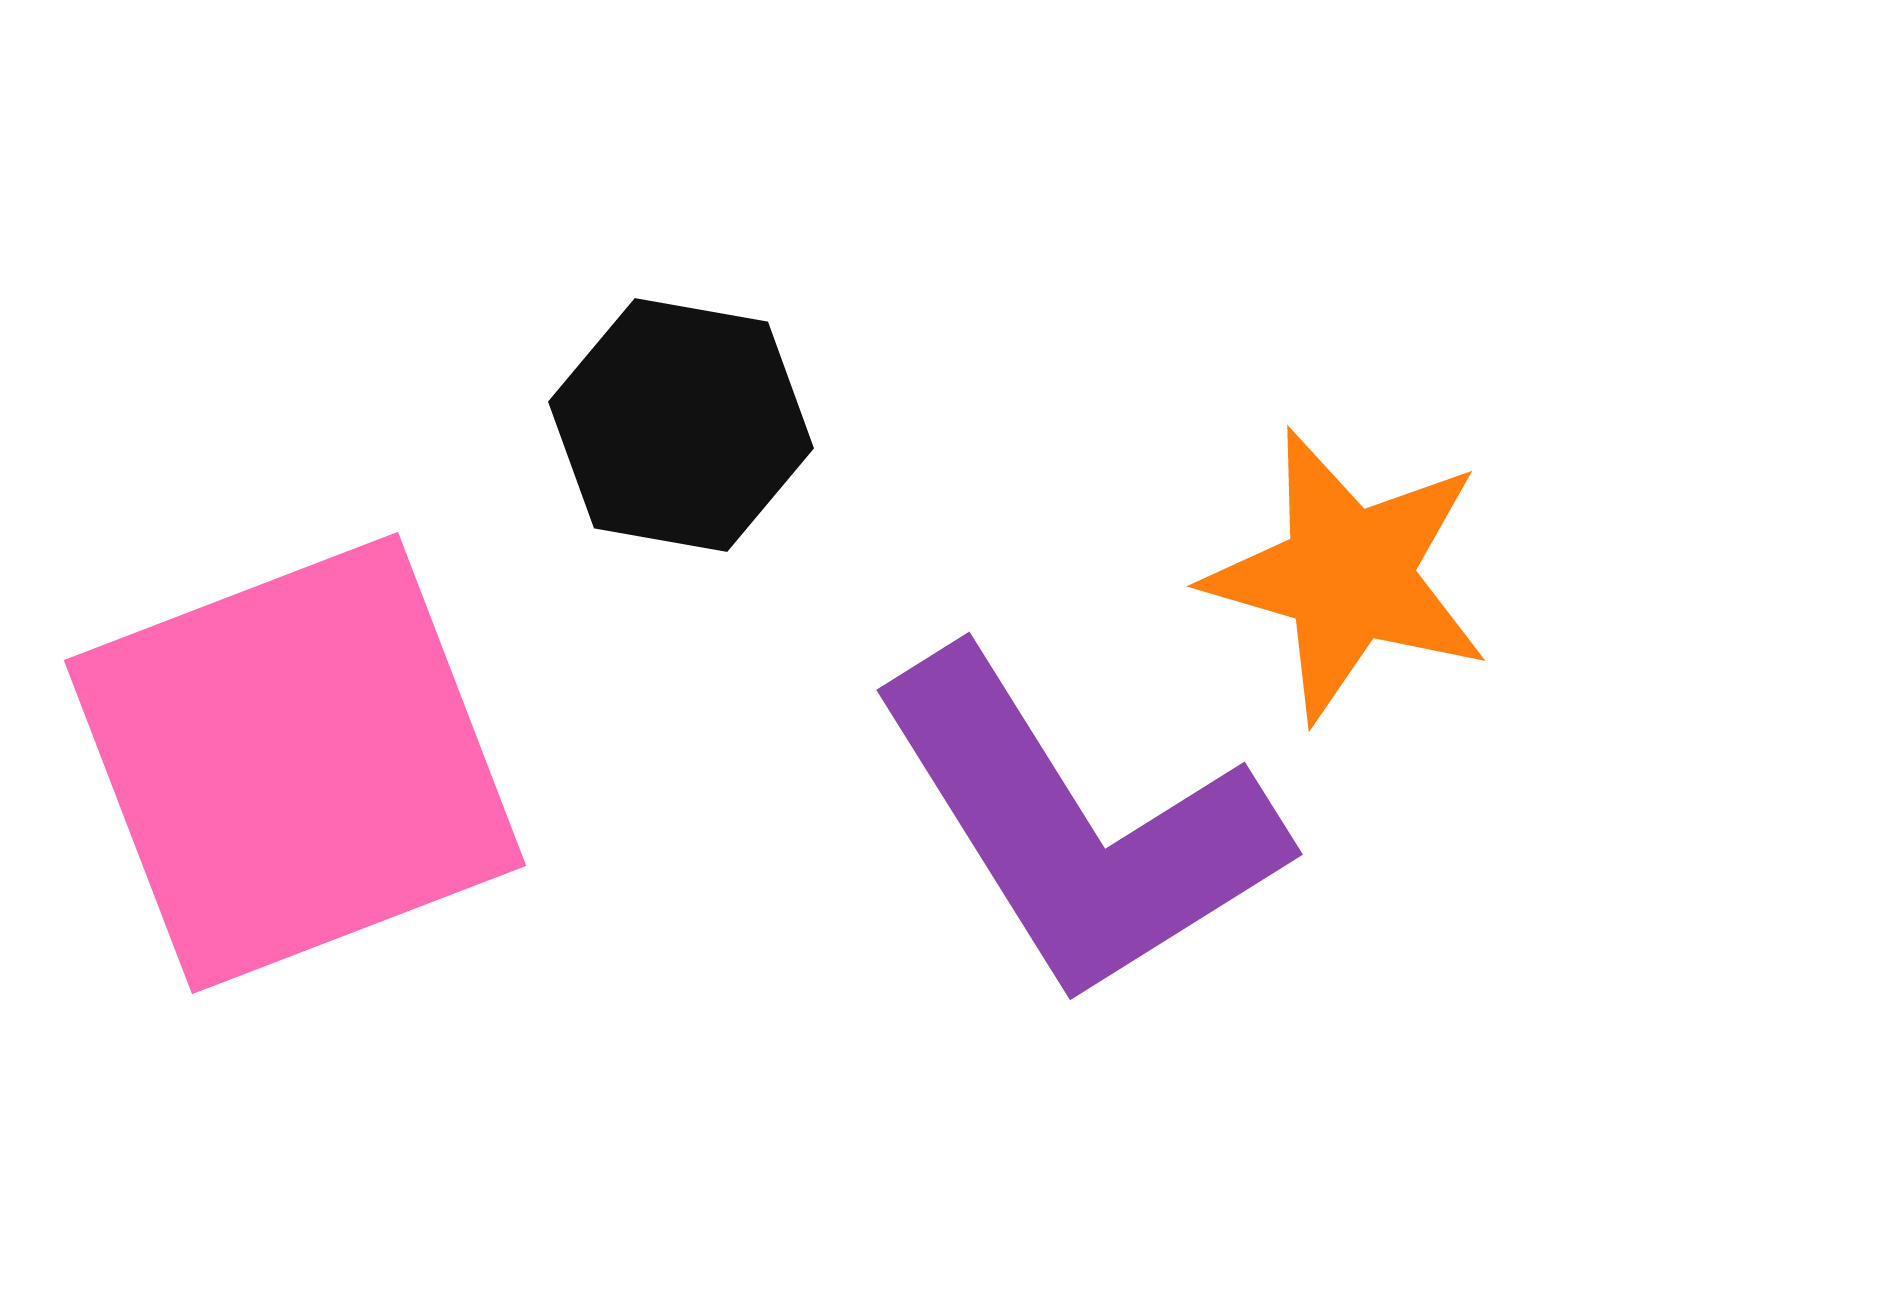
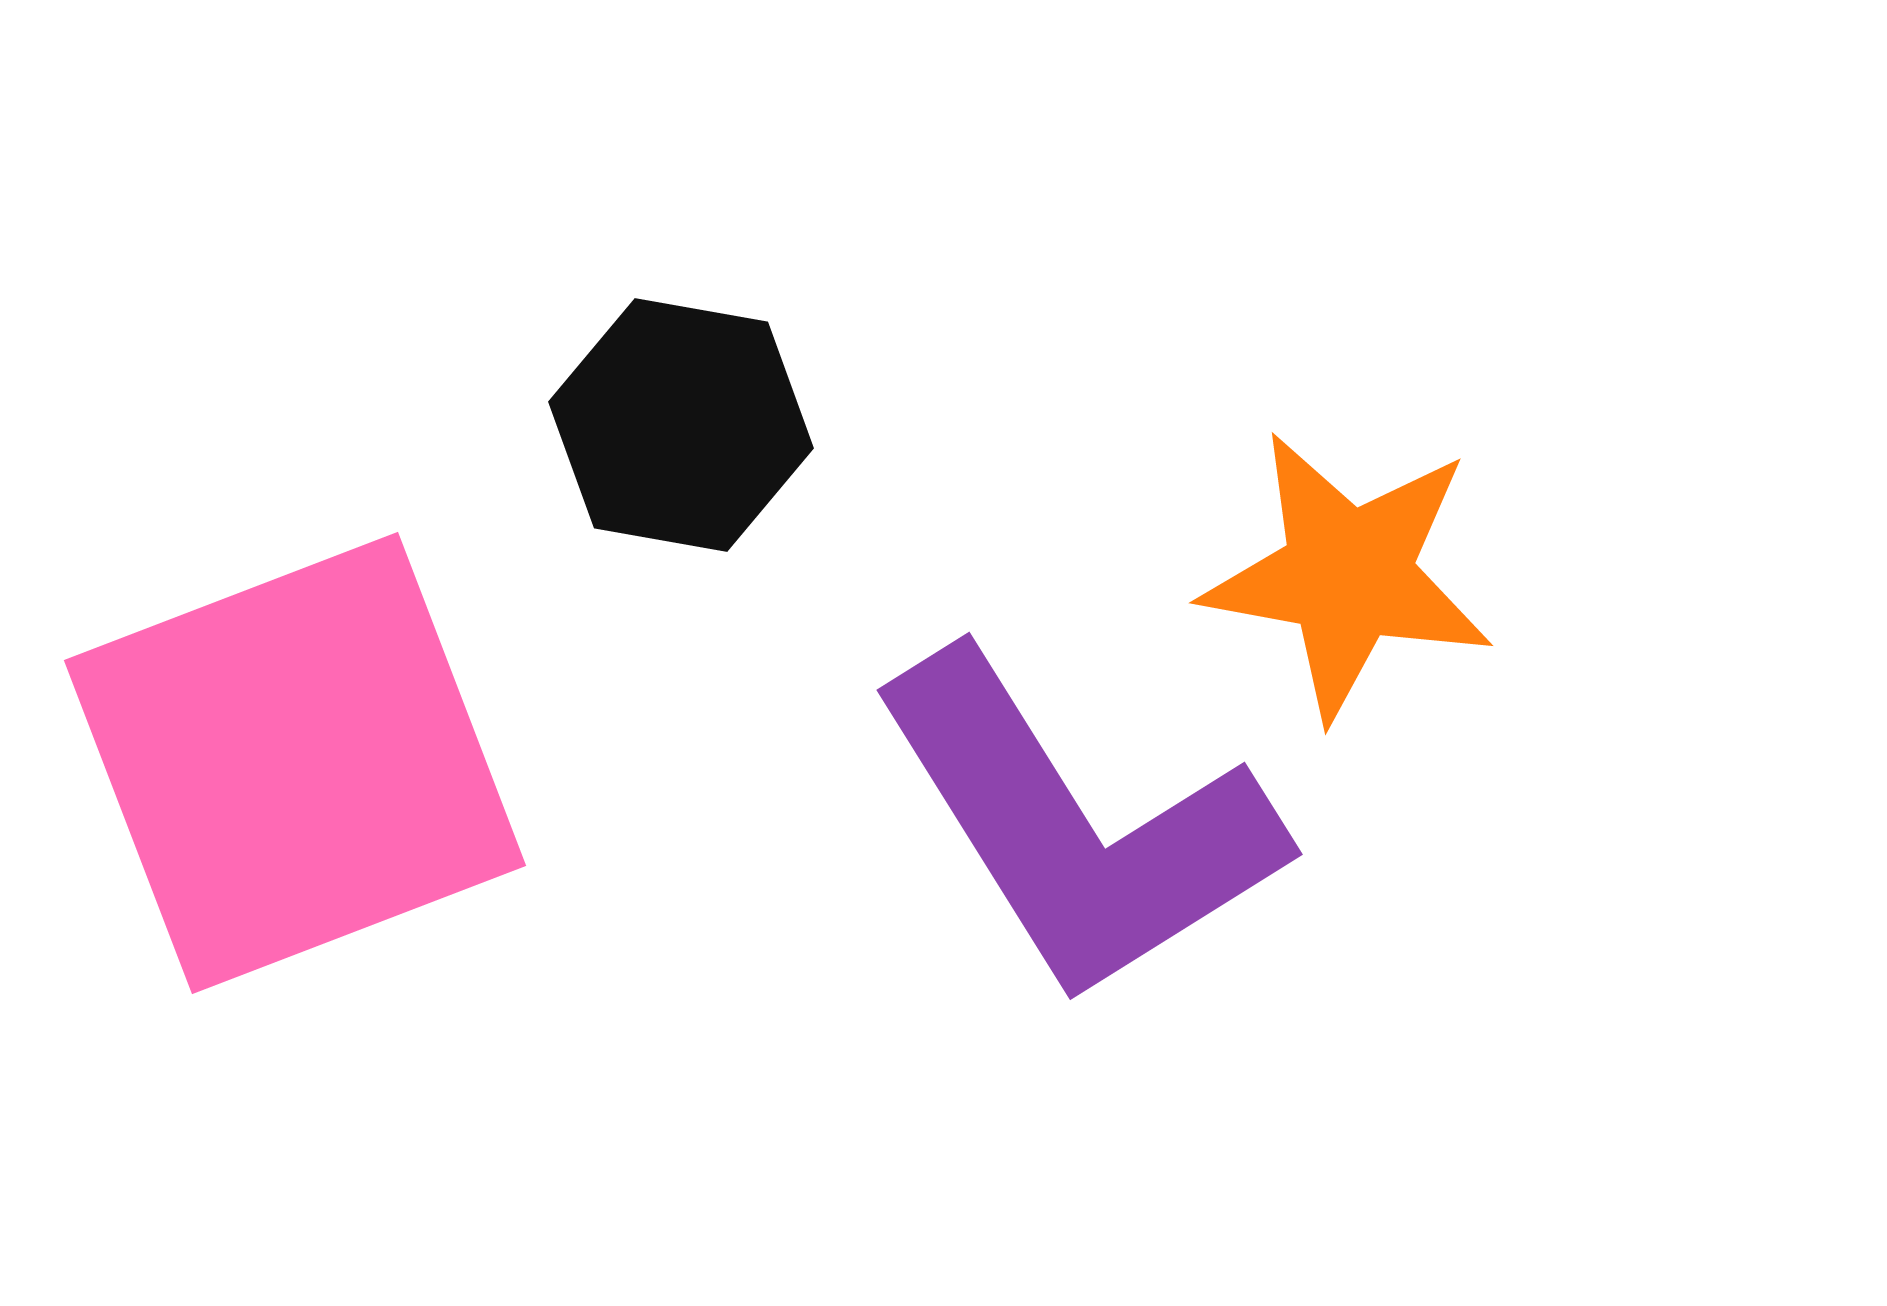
orange star: rotated 6 degrees counterclockwise
